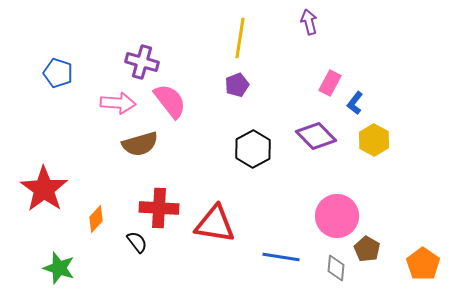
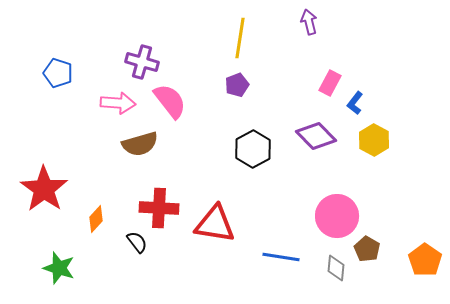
orange pentagon: moved 2 px right, 4 px up
